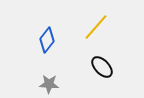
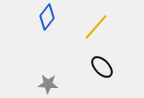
blue diamond: moved 23 px up
gray star: moved 1 px left
